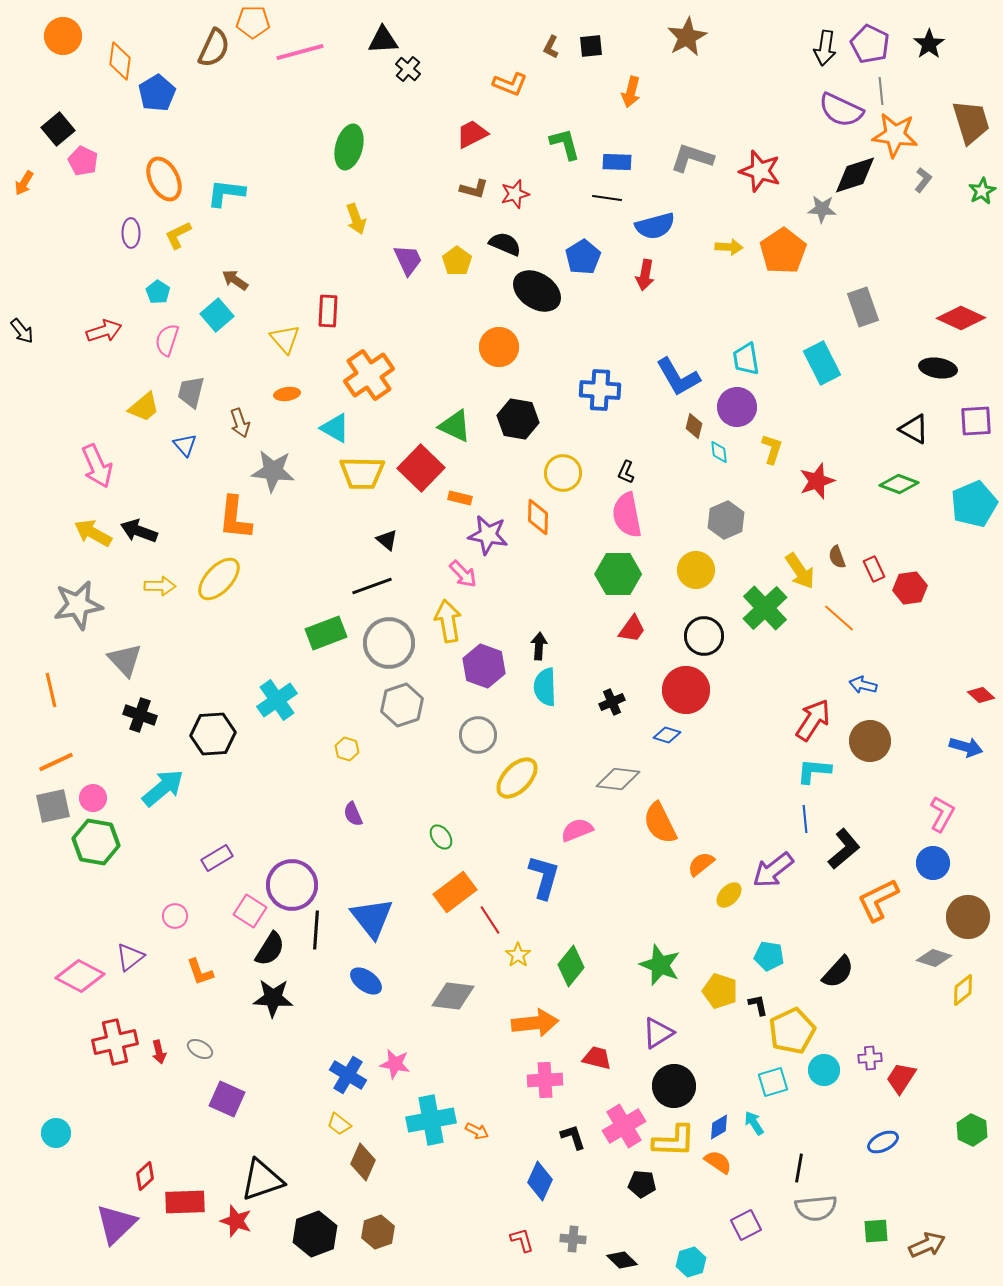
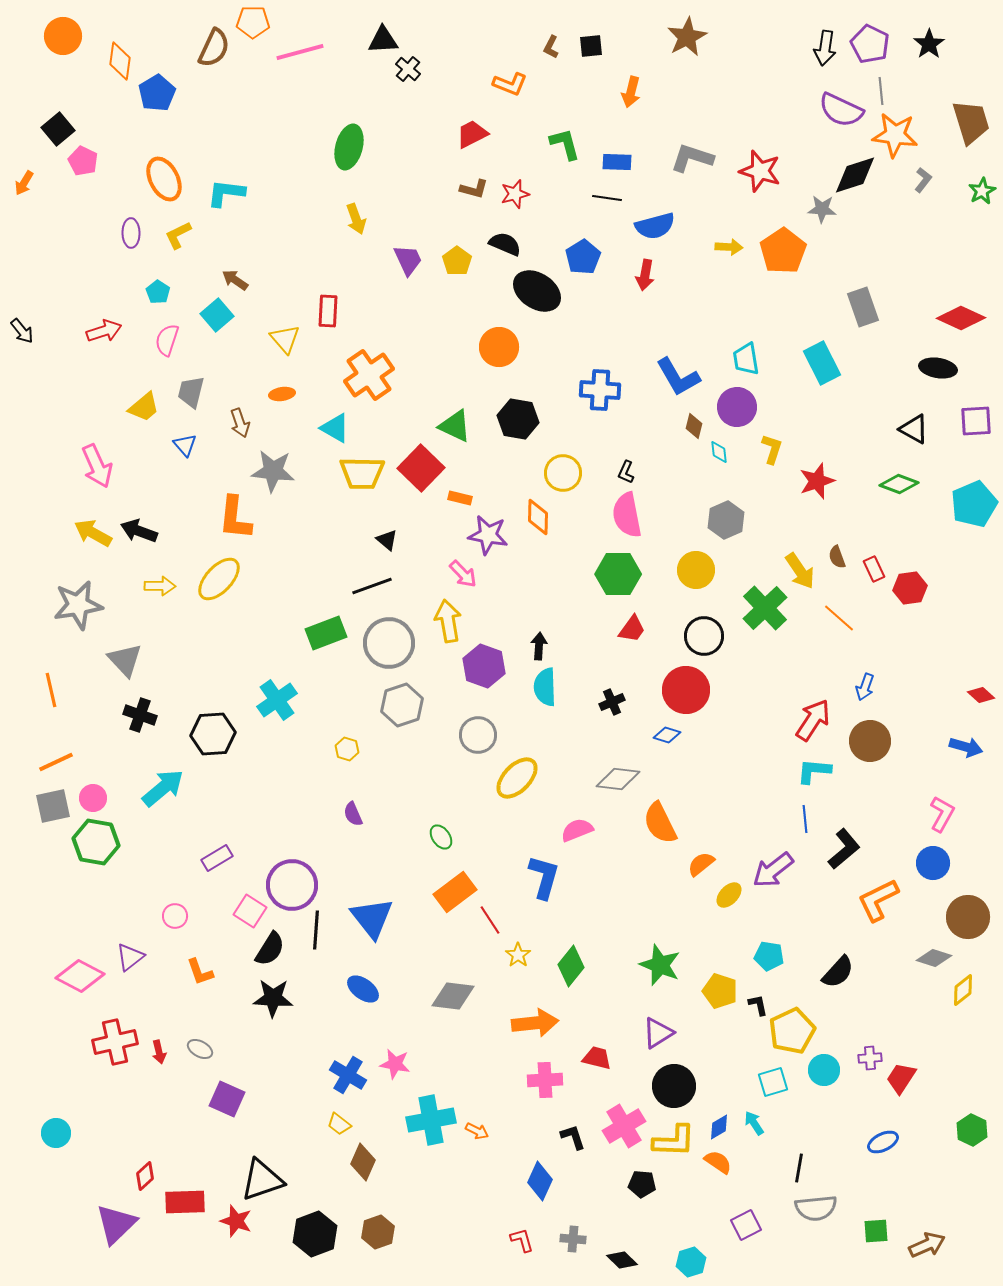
orange ellipse at (287, 394): moved 5 px left
blue arrow at (863, 685): moved 2 px right, 2 px down; rotated 84 degrees counterclockwise
blue ellipse at (366, 981): moved 3 px left, 8 px down
